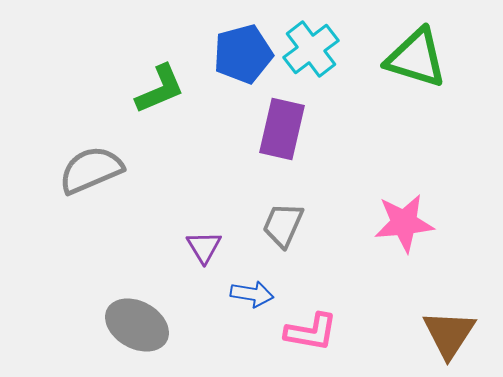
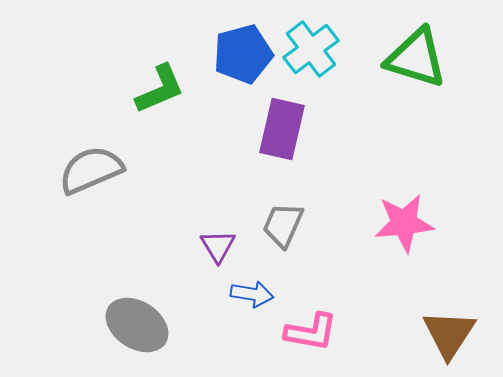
purple triangle: moved 14 px right, 1 px up
gray ellipse: rotated 4 degrees clockwise
